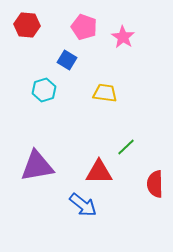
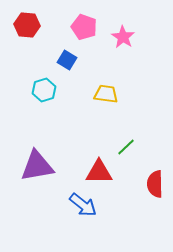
yellow trapezoid: moved 1 px right, 1 px down
